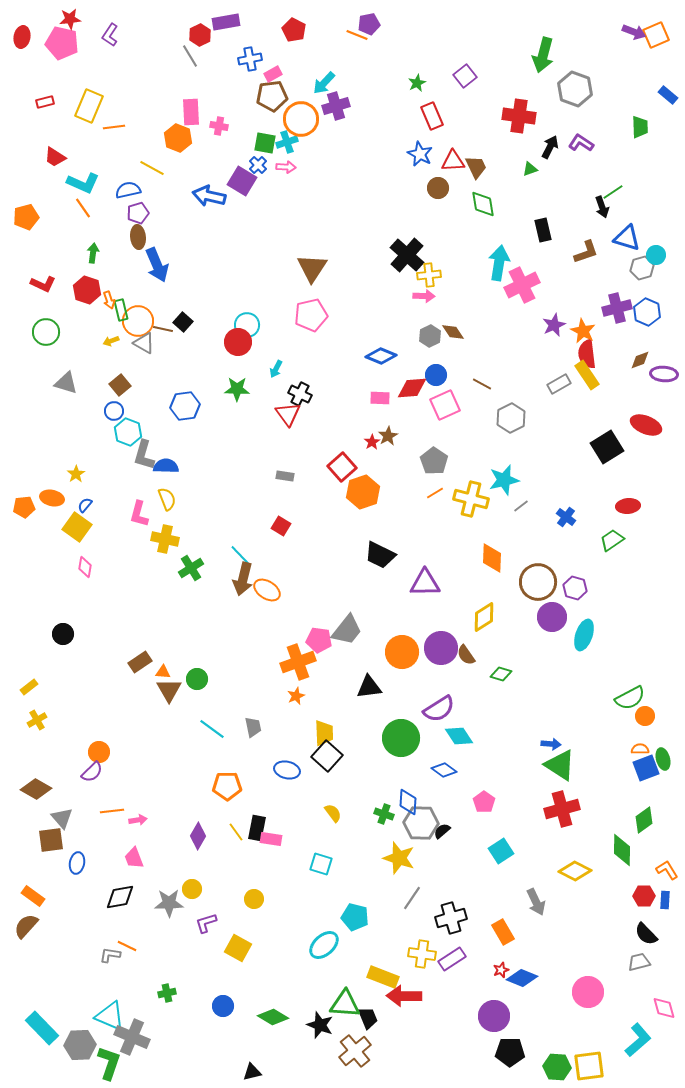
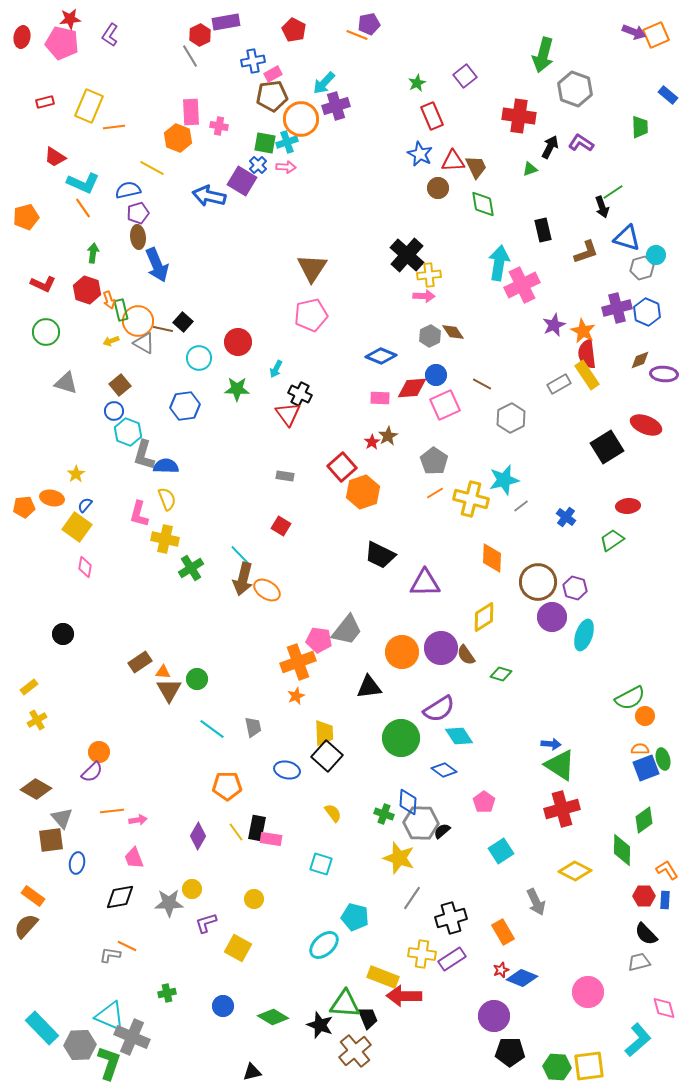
blue cross at (250, 59): moved 3 px right, 2 px down
cyan circle at (247, 325): moved 48 px left, 33 px down
